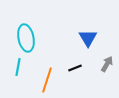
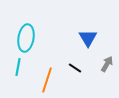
cyan ellipse: rotated 20 degrees clockwise
black line: rotated 56 degrees clockwise
